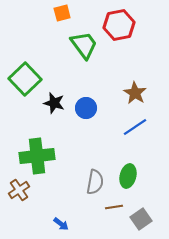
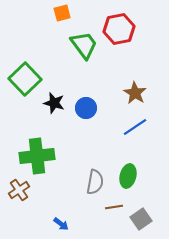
red hexagon: moved 4 px down
